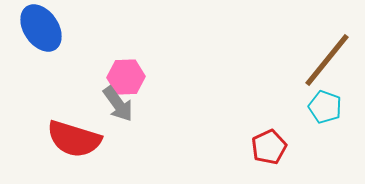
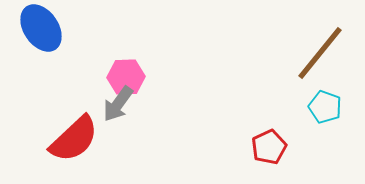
brown line: moved 7 px left, 7 px up
gray arrow: rotated 72 degrees clockwise
red semicircle: rotated 60 degrees counterclockwise
